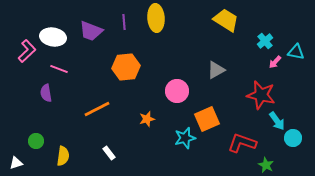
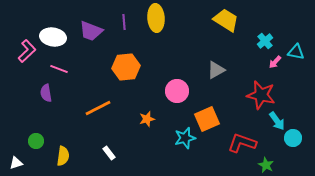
orange line: moved 1 px right, 1 px up
